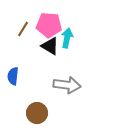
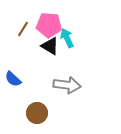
cyan arrow: rotated 36 degrees counterclockwise
blue semicircle: moved 3 px down; rotated 54 degrees counterclockwise
